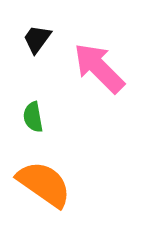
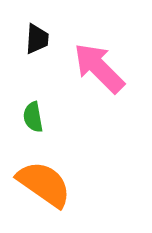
black trapezoid: rotated 148 degrees clockwise
